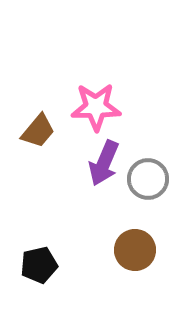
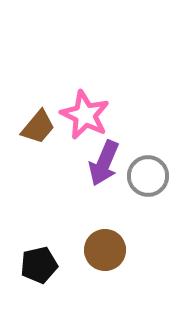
pink star: moved 11 px left, 8 px down; rotated 27 degrees clockwise
brown trapezoid: moved 4 px up
gray circle: moved 3 px up
brown circle: moved 30 px left
